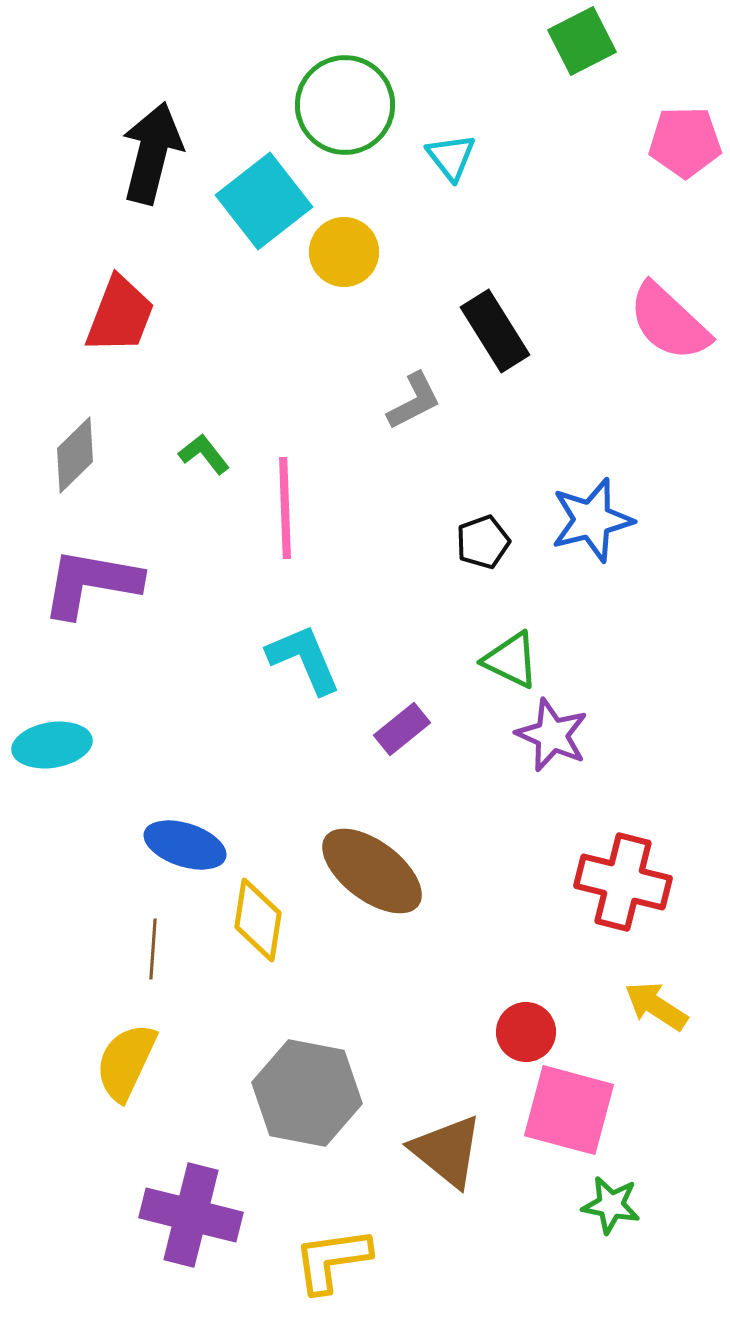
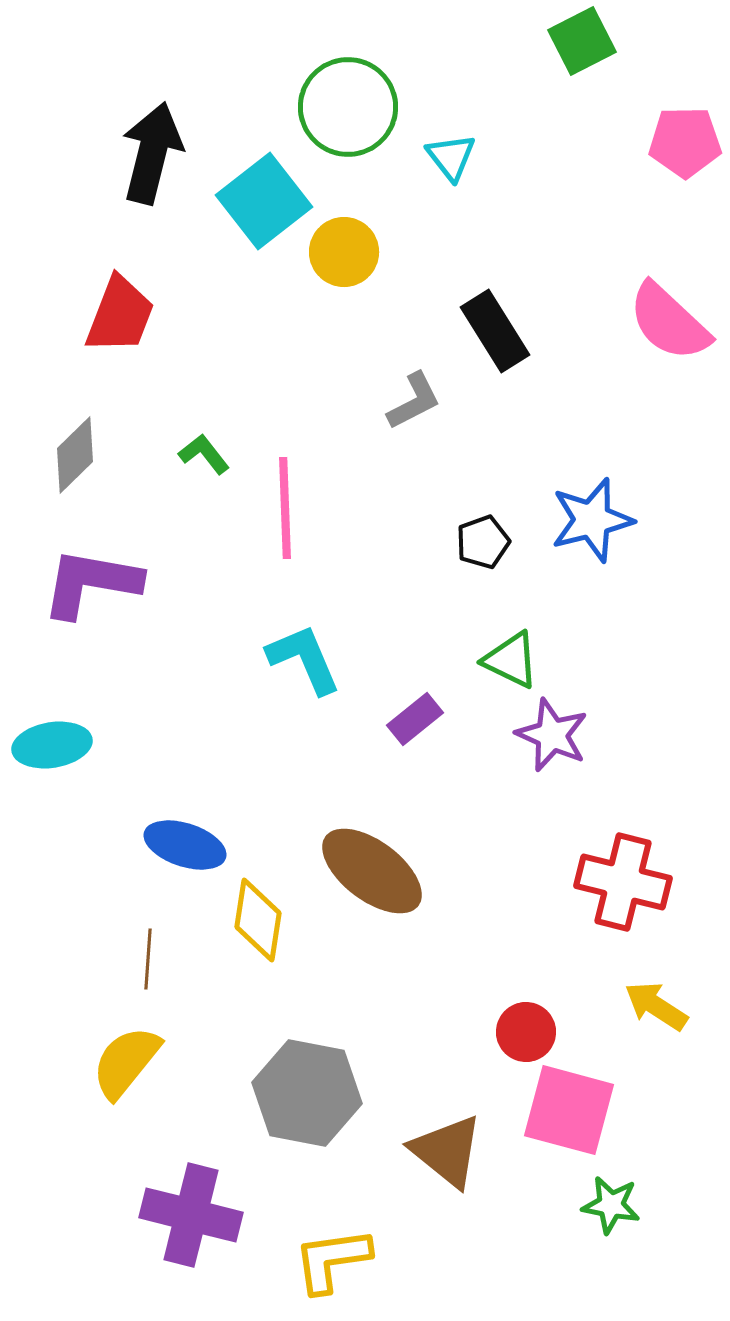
green circle: moved 3 px right, 2 px down
purple rectangle: moved 13 px right, 10 px up
brown line: moved 5 px left, 10 px down
yellow semicircle: rotated 14 degrees clockwise
